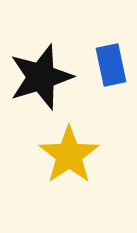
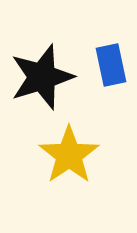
black star: moved 1 px right
